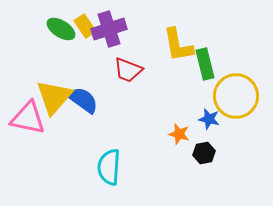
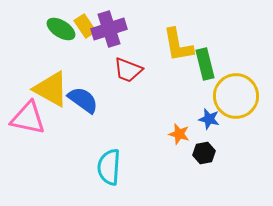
yellow triangle: moved 3 px left, 8 px up; rotated 42 degrees counterclockwise
